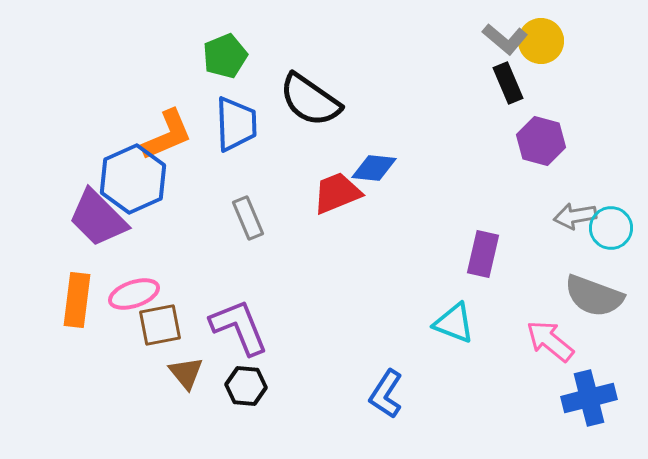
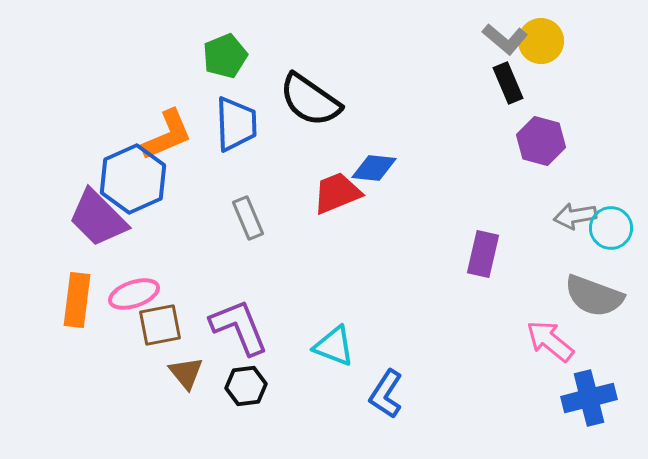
cyan triangle: moved 120 px left, 23 px down
black hexagon: rotated 12 degrees counterclockwise
